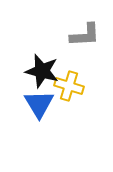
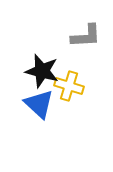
gray L-shape: moved 1 px right, 1 px down
blue triangle: rotated 16 degrees counterclockwise
